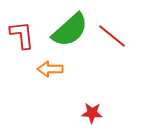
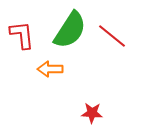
green semicircle: rotated 15 degrees counterclockwise
